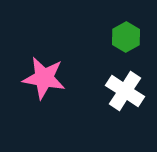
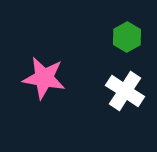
green hexagon: moved 1 px right
